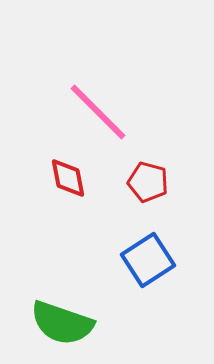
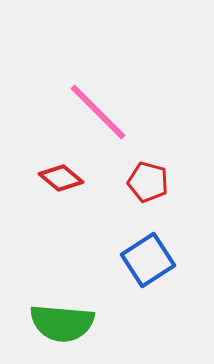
red diamond: moved 7 px left; rotated 39 degrees counterclockwise
green semicircle: rotated 14 degrees counterclockwise
